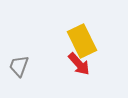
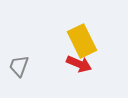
red arrow: rotated 25 degrees counterclockwise
